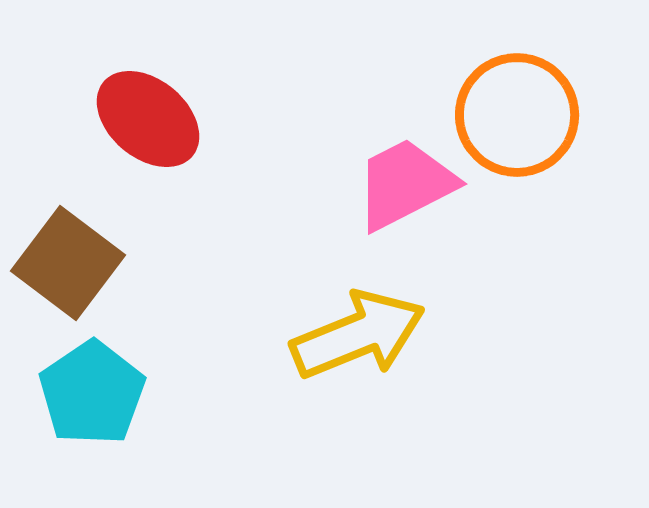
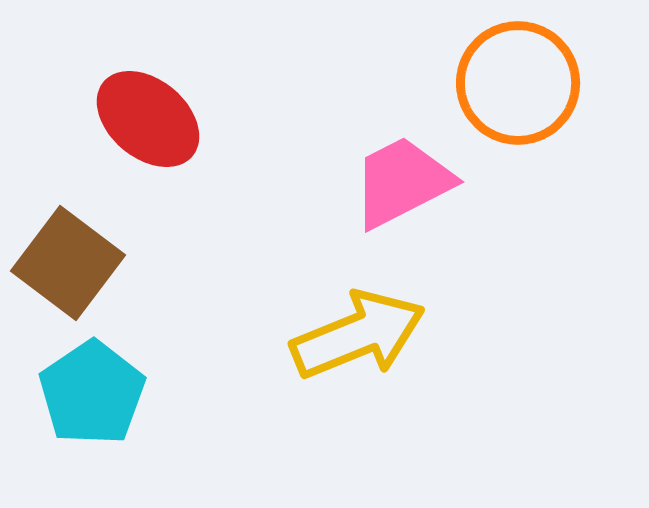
orange circle: moved 1 px right, 32 px up
pink trapezoid: moved 3 px left, 2 px up
